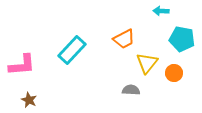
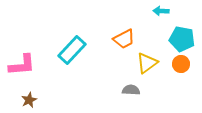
yellow triangle: rotated 15 degrees clockwise
orange circle: moved 7 px right, 9 px up
brown star: rotated 21 degrees clockwise
